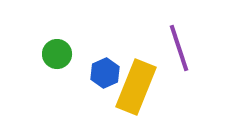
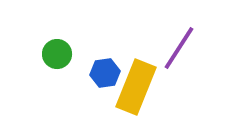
purple line: rotated 51 degrees clockwise
blue hexagon: rotated 16 degrees clockwise
